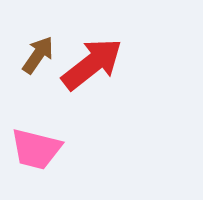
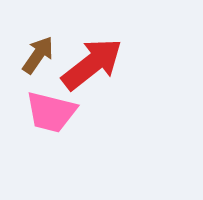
pink trapezoid: moved 15 px right, 37 px up
